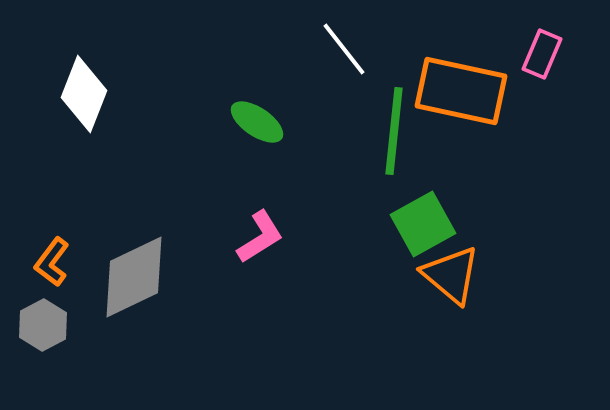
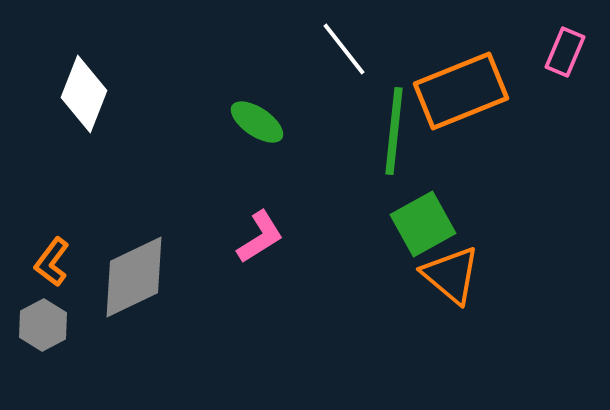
pink rectangle: moved 23 px right, 2 px up
orange rectangle: rotated 34 degrees counterclockwise
